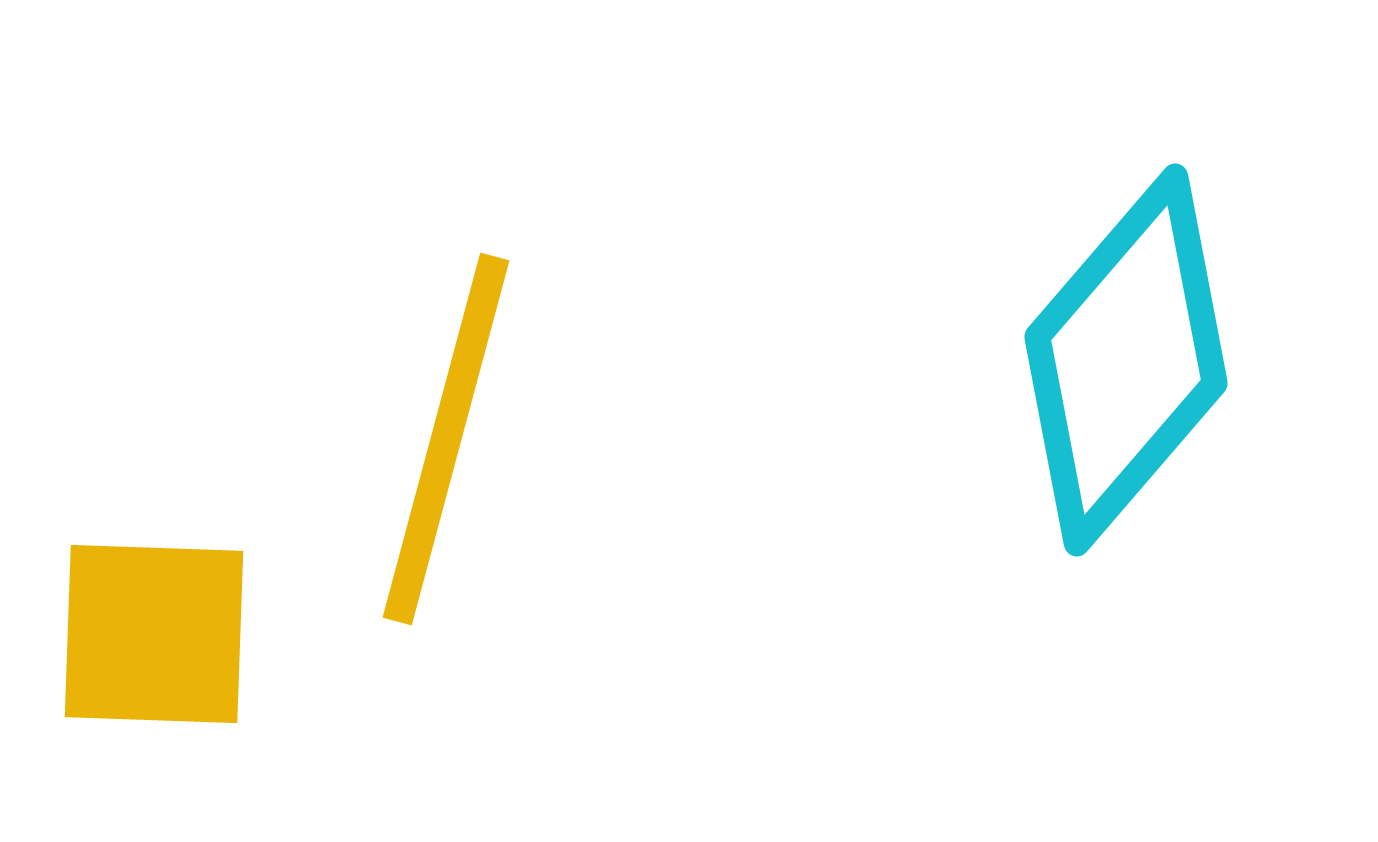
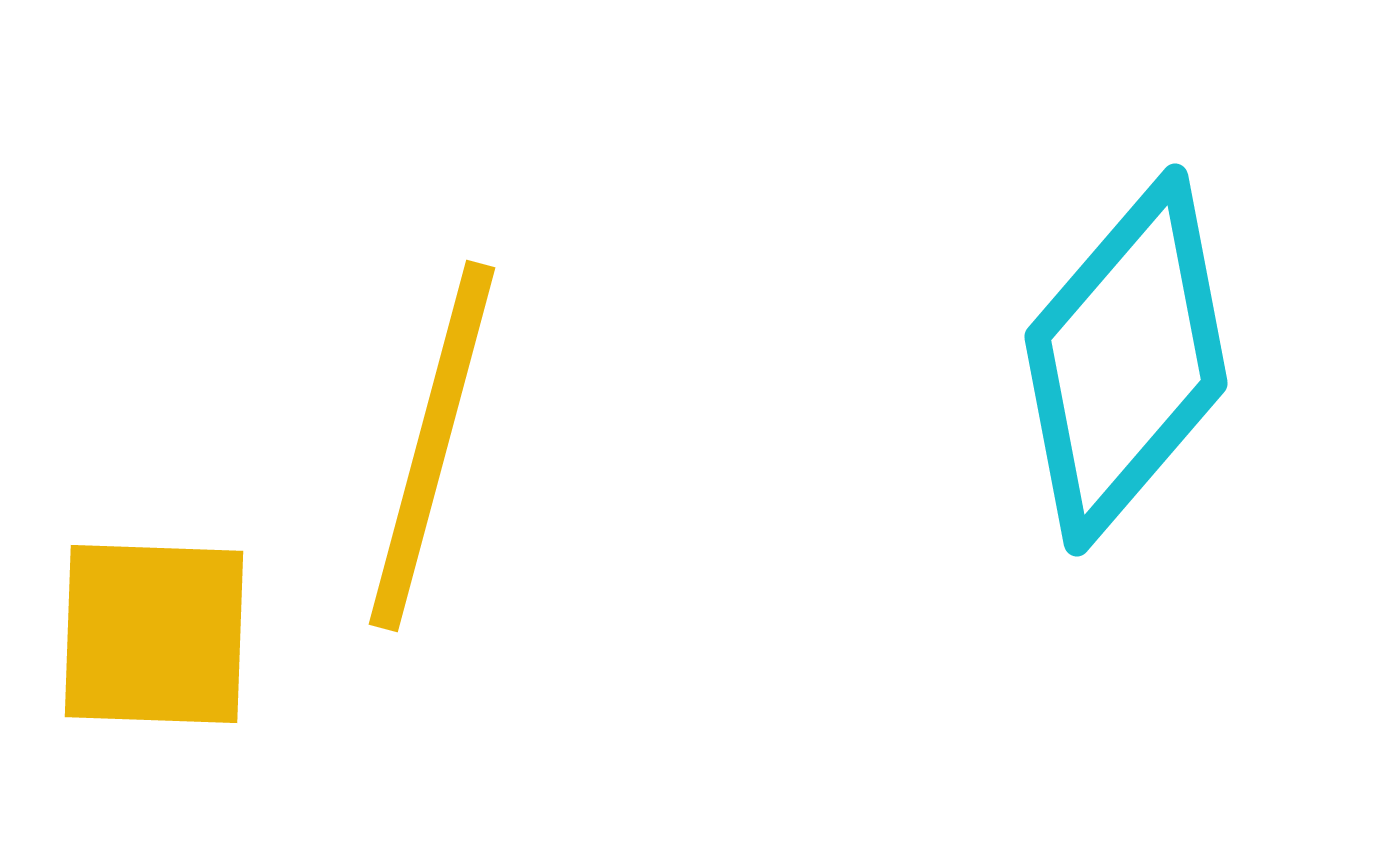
yellow line: moved 14 px left, 7 px down
